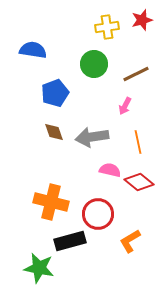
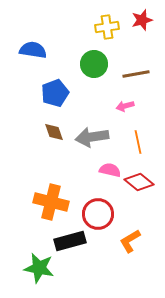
brown line: rotated 16 degrees clockwise
pink arrow: rotated 48 degrees clockwise
